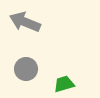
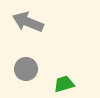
gray arrow: moved 3 px right
